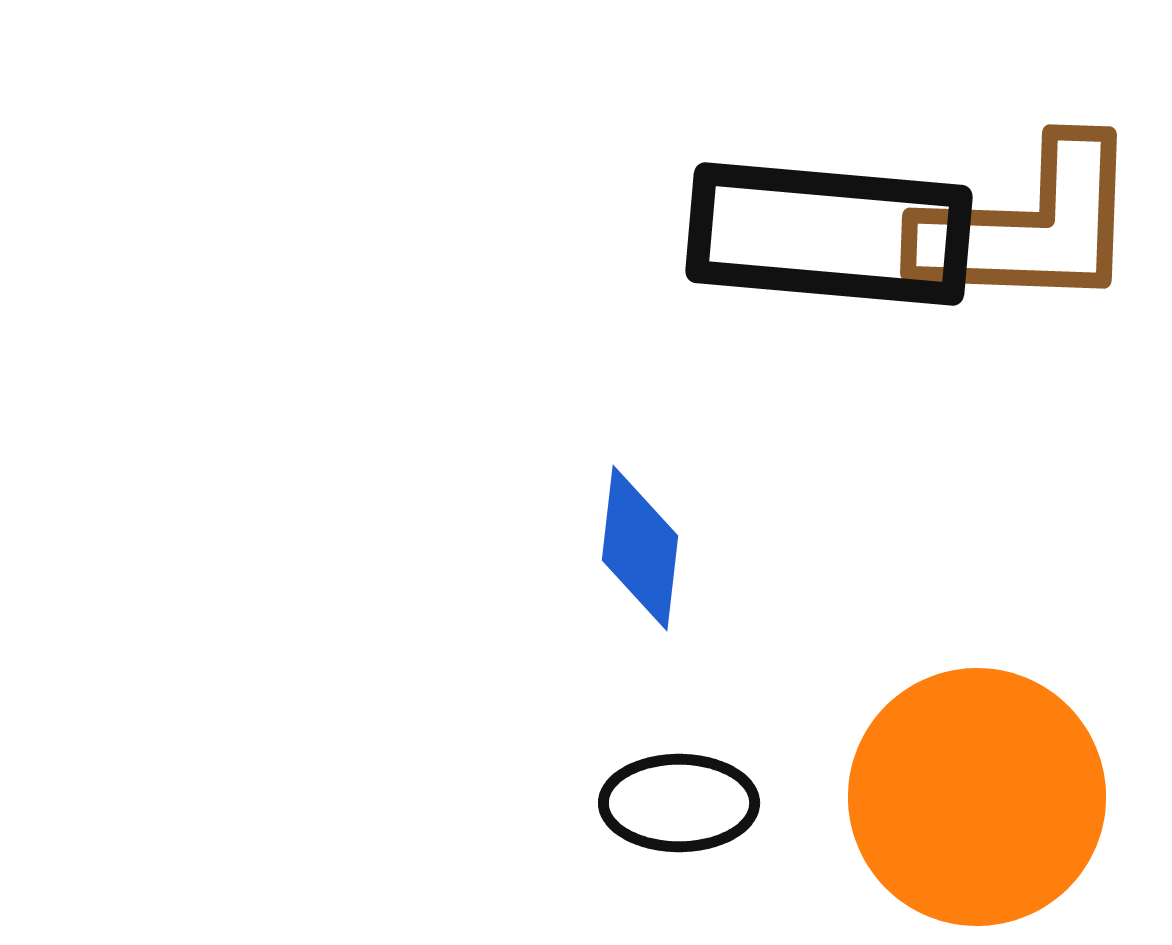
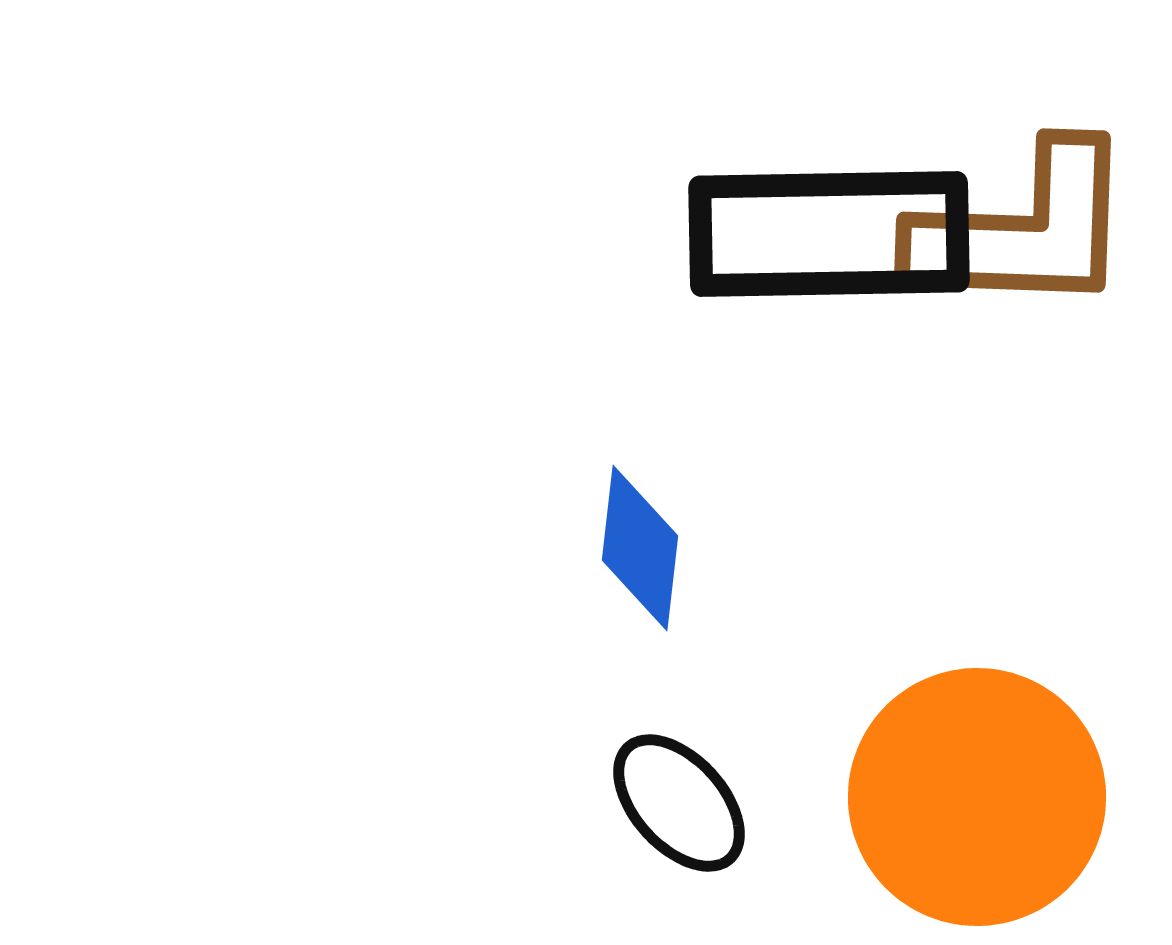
brown L-shape: moved 6 px left, 4 px down
black rectangle: rotated 6 degrees counterclockwise
black ellipse: rotated 48 degrees clockwise
